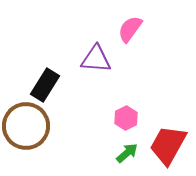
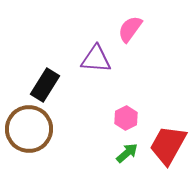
brown circle: moved 3 px right, 3 px down
